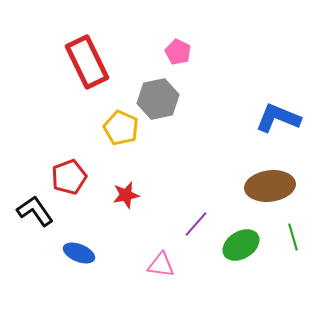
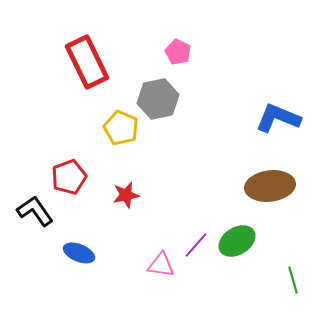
purple line: moved 21 px down
green line: moved 43 px down
green ellipse: moved 4 px left, 4 px up
